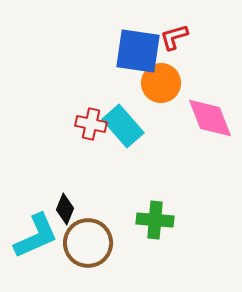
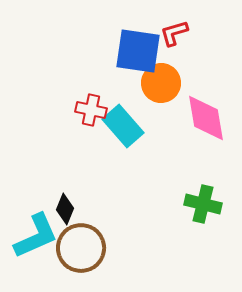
red L-shape: moved 4 px up
pink diamond: moved 4 px left; rotated 12 degrees clockwise
red cross: moved 14 px up
green cross: moved 48 px right, 16 px up; rotated 9 degrees clockwise
brown circle: moved 7 px left, 5 px down
